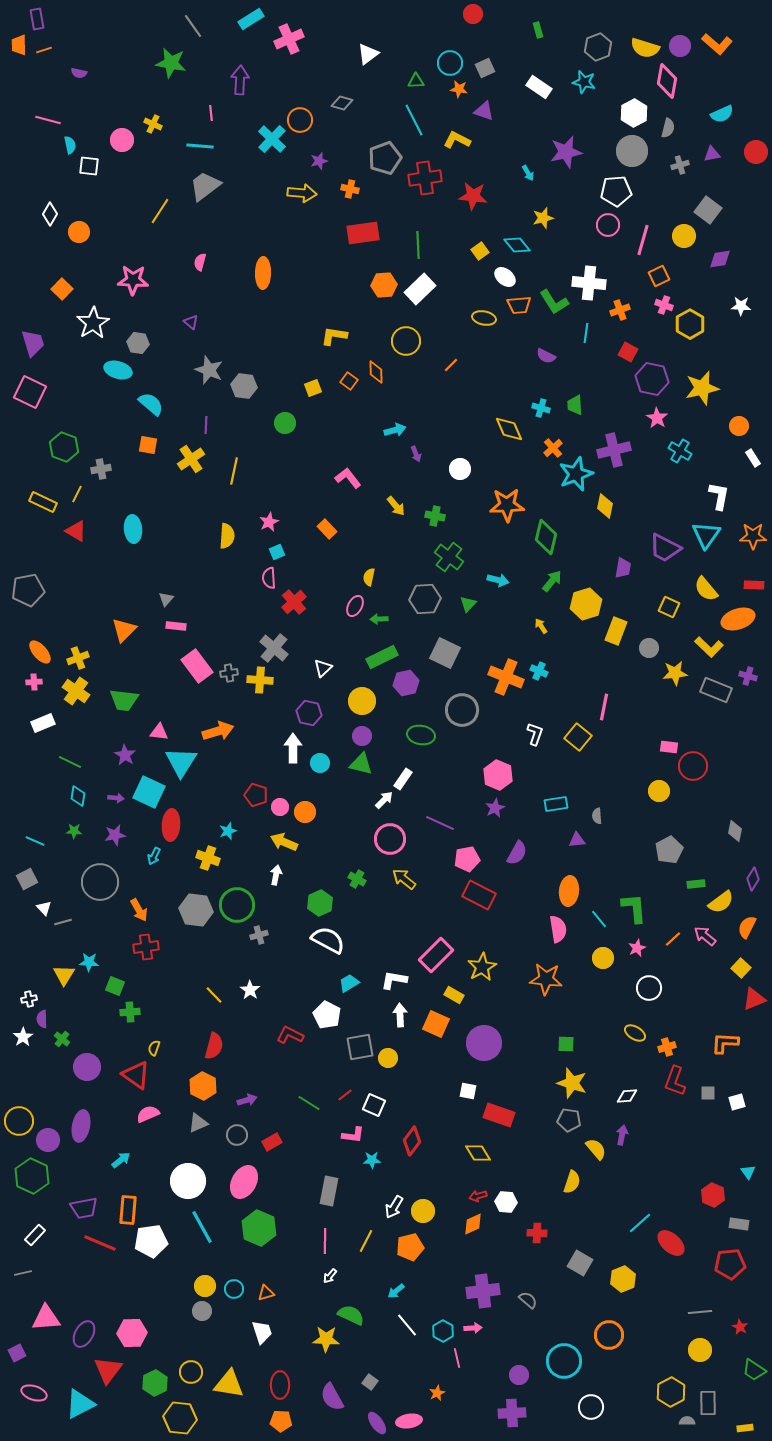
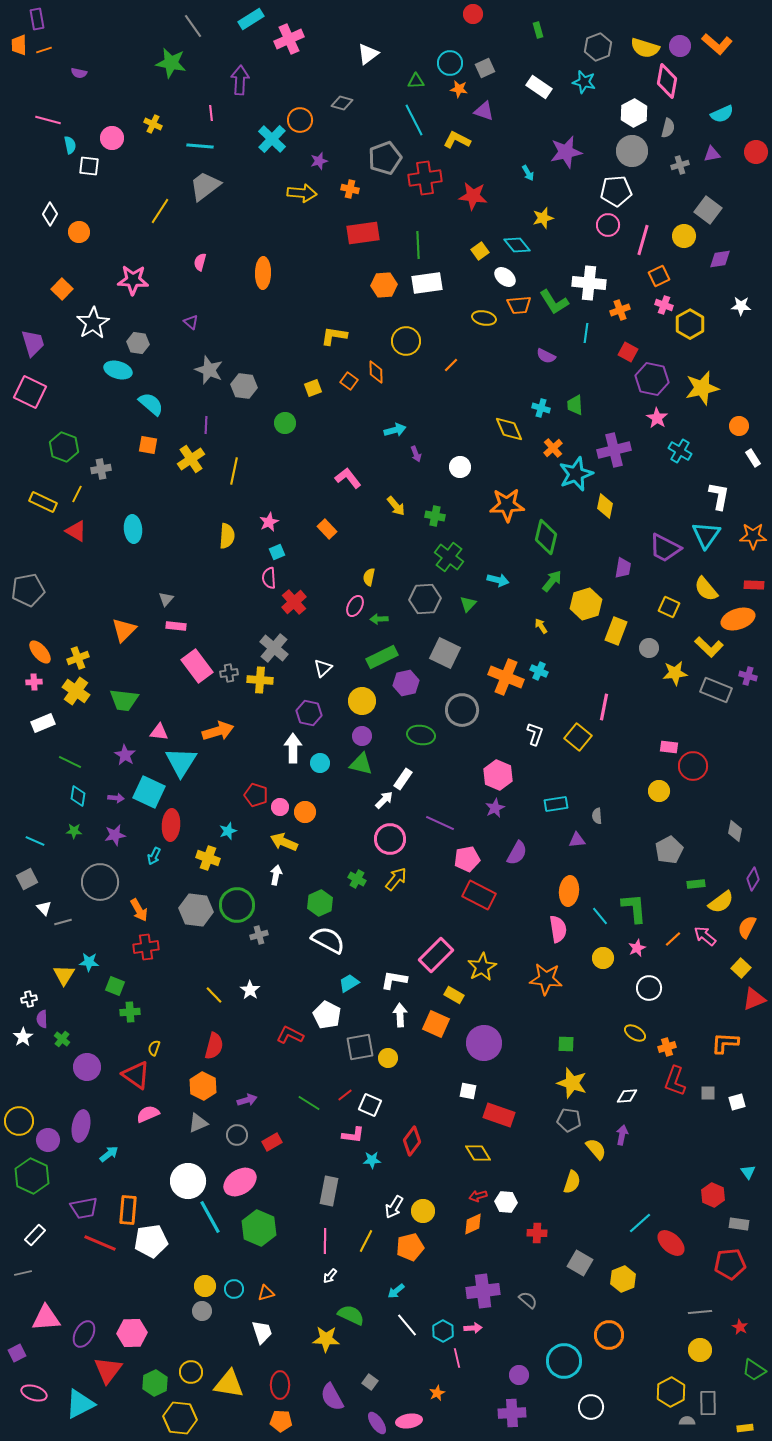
pink circle at (122, 140): moved 10 px left, 2 px up
white rectangle at (420, 289): moved 7 px right, 6 px up; rotated 36 degrees clockwise
white circle at (460, 469): moved 2 px up
yellow arrow at (404, 879): moved 8 px left; rotated 90 degrees clockwise
cyan line at (599, 919): moved 1 px right, 3 px up
white square at (374, 1105): moved 4 px left
cyan arrow at (121, 1160): moved 12 px left, 6 px up
pink ellipse at (244, 1182): moved 4 px left; rotated 28 degrees clockwise
cyan line at (202, 1227): moved 8 px right, 10 px up
